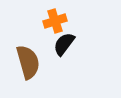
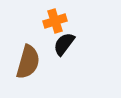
brown semicircle: rotated 32 degrees clockwise
